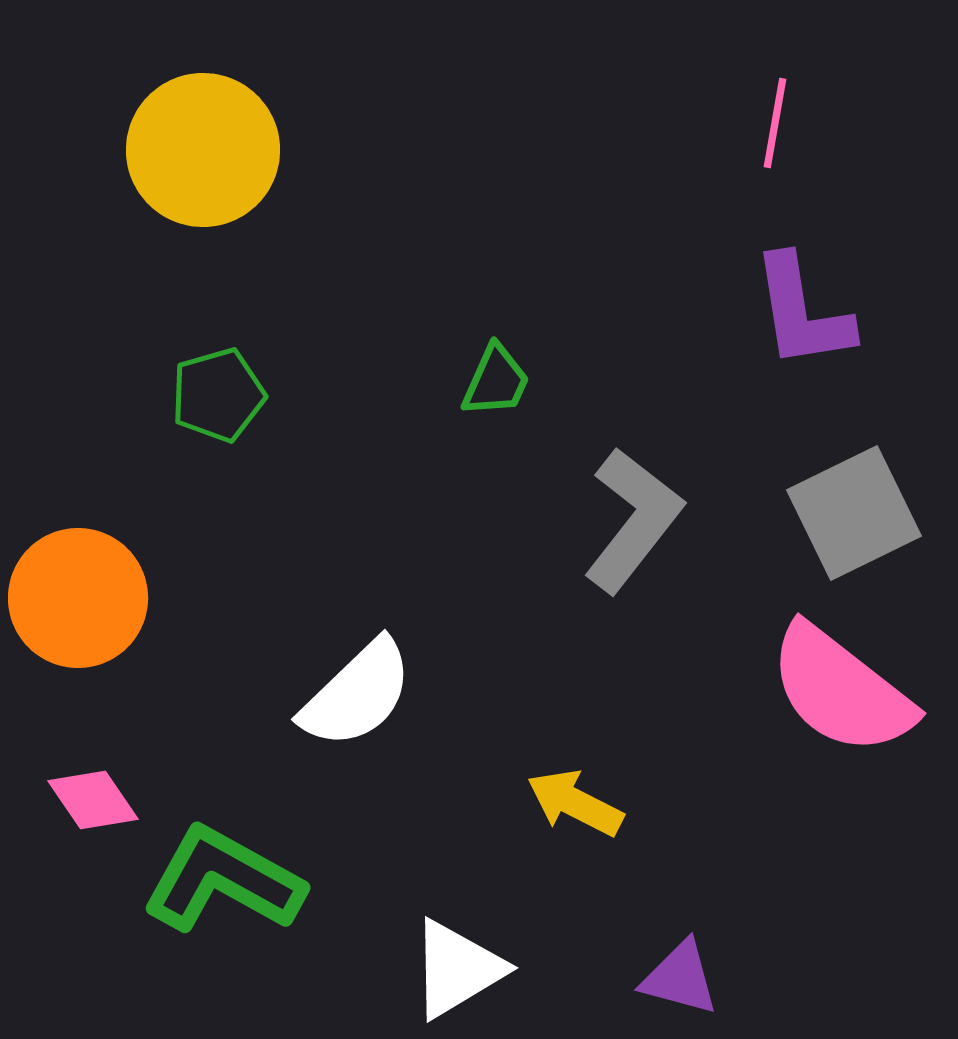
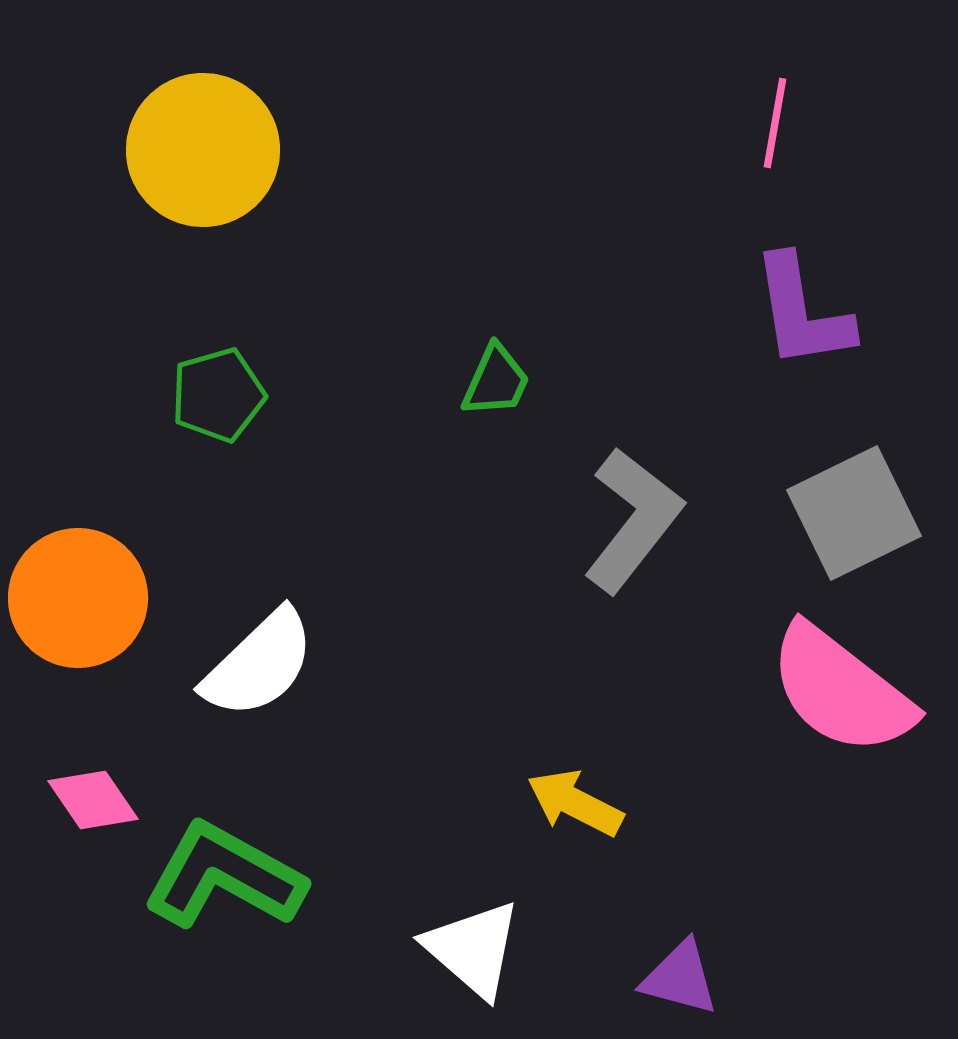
white semicircle: moved 98 px left, 30 px up
green L-shape: moved 1 px right, 4 px up
white triangle: moved 16 px right, 20 px up; rotated 48 degrees counterclockwise
